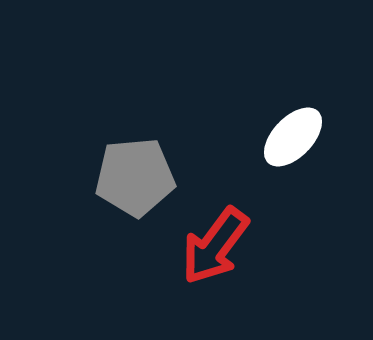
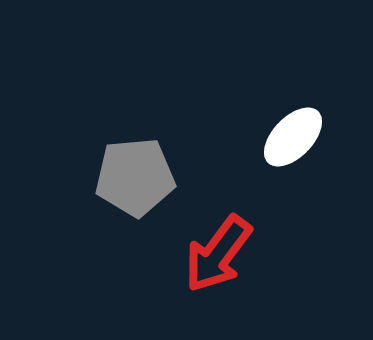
red arrow: moved 3 px right, 8 px down
